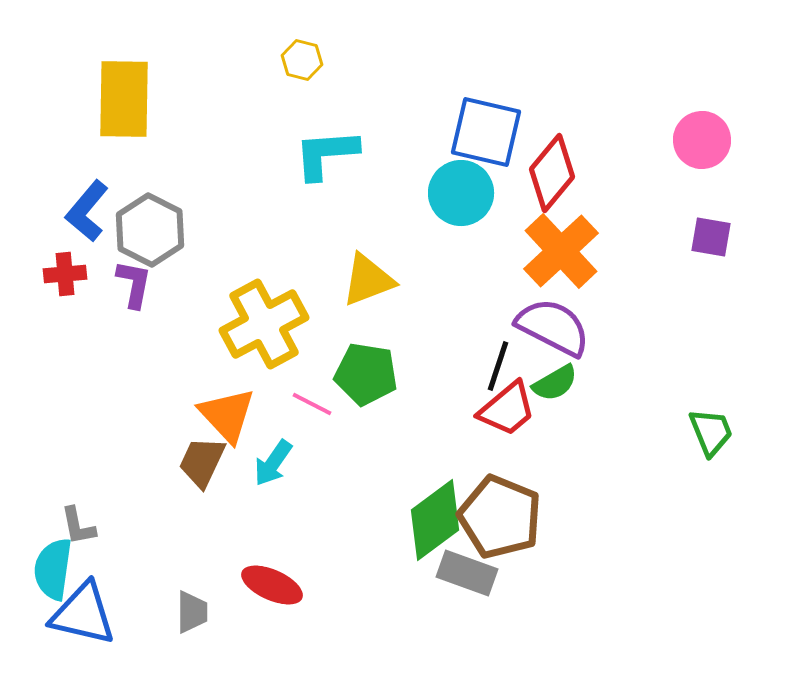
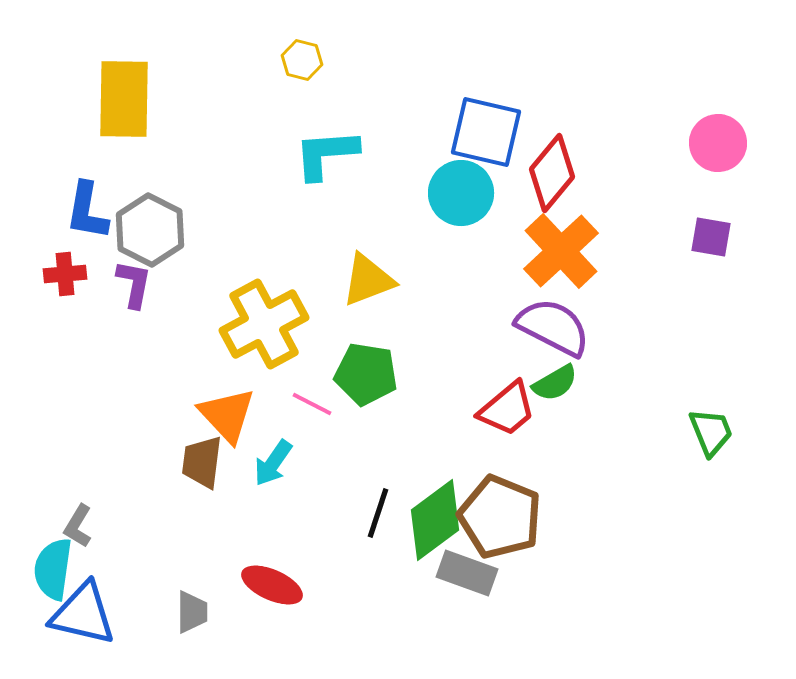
pink circle: moved 16 px right, 3 px down
blue L-shape: rotated 30 degrees counterclockwise
black line: moved 120 px left, 147 px down
brown trapezoid: rotated 18 degrees counterclockwise
gray L-shape: rotated 42 degrees clockwise
